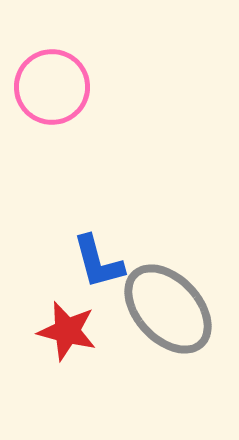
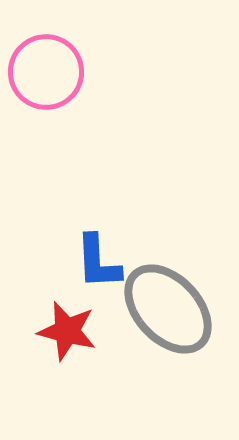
pink circle: moved 6 px left, 15 px up
blue L-shape: rotated 12 degrees clockwise
